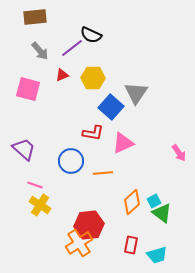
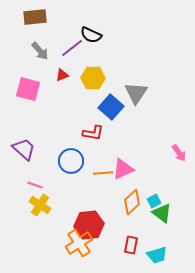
pink triangle: moved 26 px down
